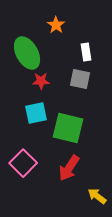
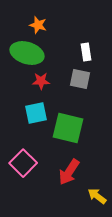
orange star: moved 18 px left; rotated 18 degrees counterclockwise
green ellipse: rotated 44 degrees counterclockwise
red arrow: moved 4 px down
